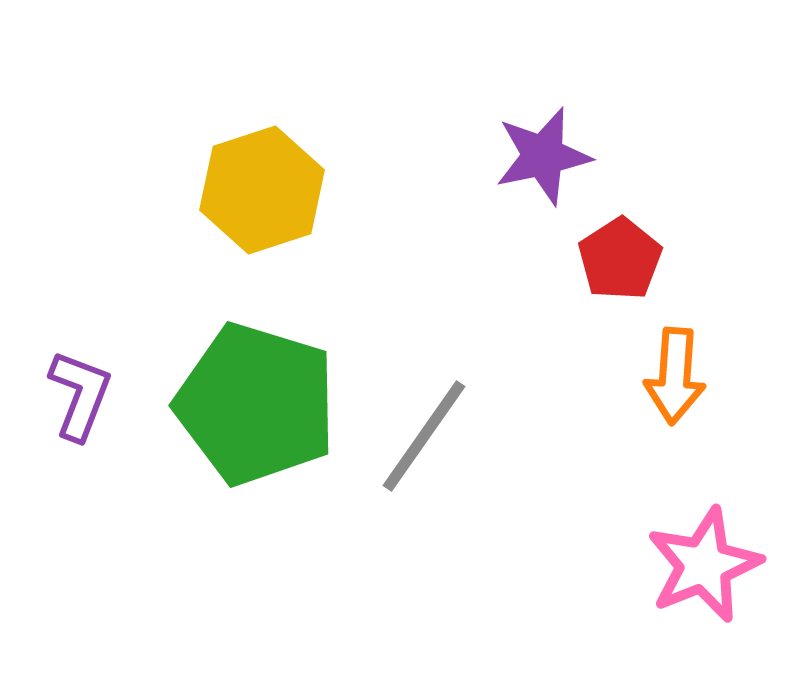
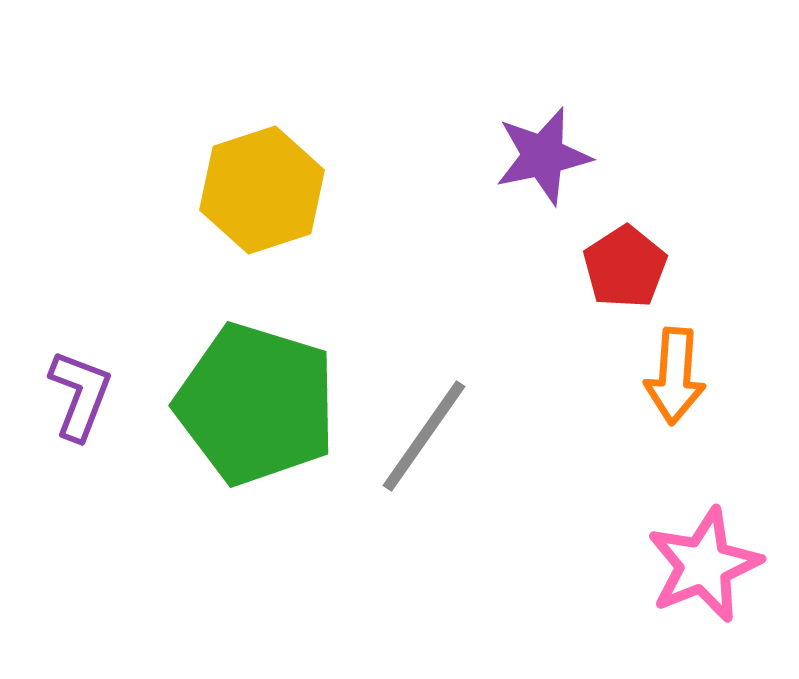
red pentagon: moved 5 px right, 8 px down
